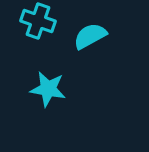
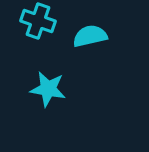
cyan semicircle: rotated 16 degrees clockwise
